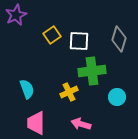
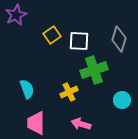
green cross: moved 2 px right, 1 px up; rotated 12 degrees counterclockwise
cyan circle: moved 5 px right, 3 px down
